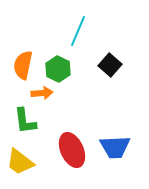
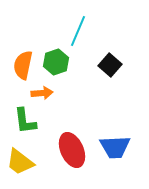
green hexagon: moved 2 px left, 7 px up; rotated 15 degrees clockwise
